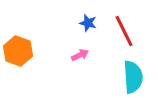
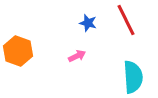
red line: moved 2 px right, 11 px up
pink arrow: moved 3 px left, 1 px down
